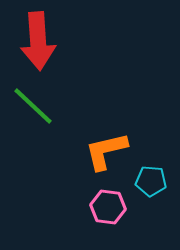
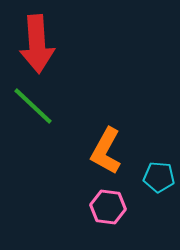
red arrow: moved 1 px left, 3 px down
orange L-shape: rotated 48 degrees counterclockwise
cyan pentagon: moved 8 px right, 4 px up
